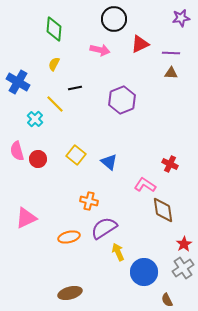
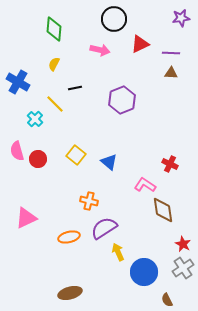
red star: moved 1 px left; rotated 14 degrees counterclockwise
